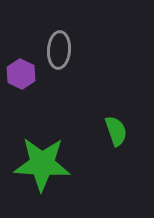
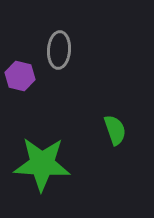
purple hexagon: moved 1 px left, 2 px down; rotated 12 degrees counterclockwise
green semicircle: moved 1 px left, 1 px up
